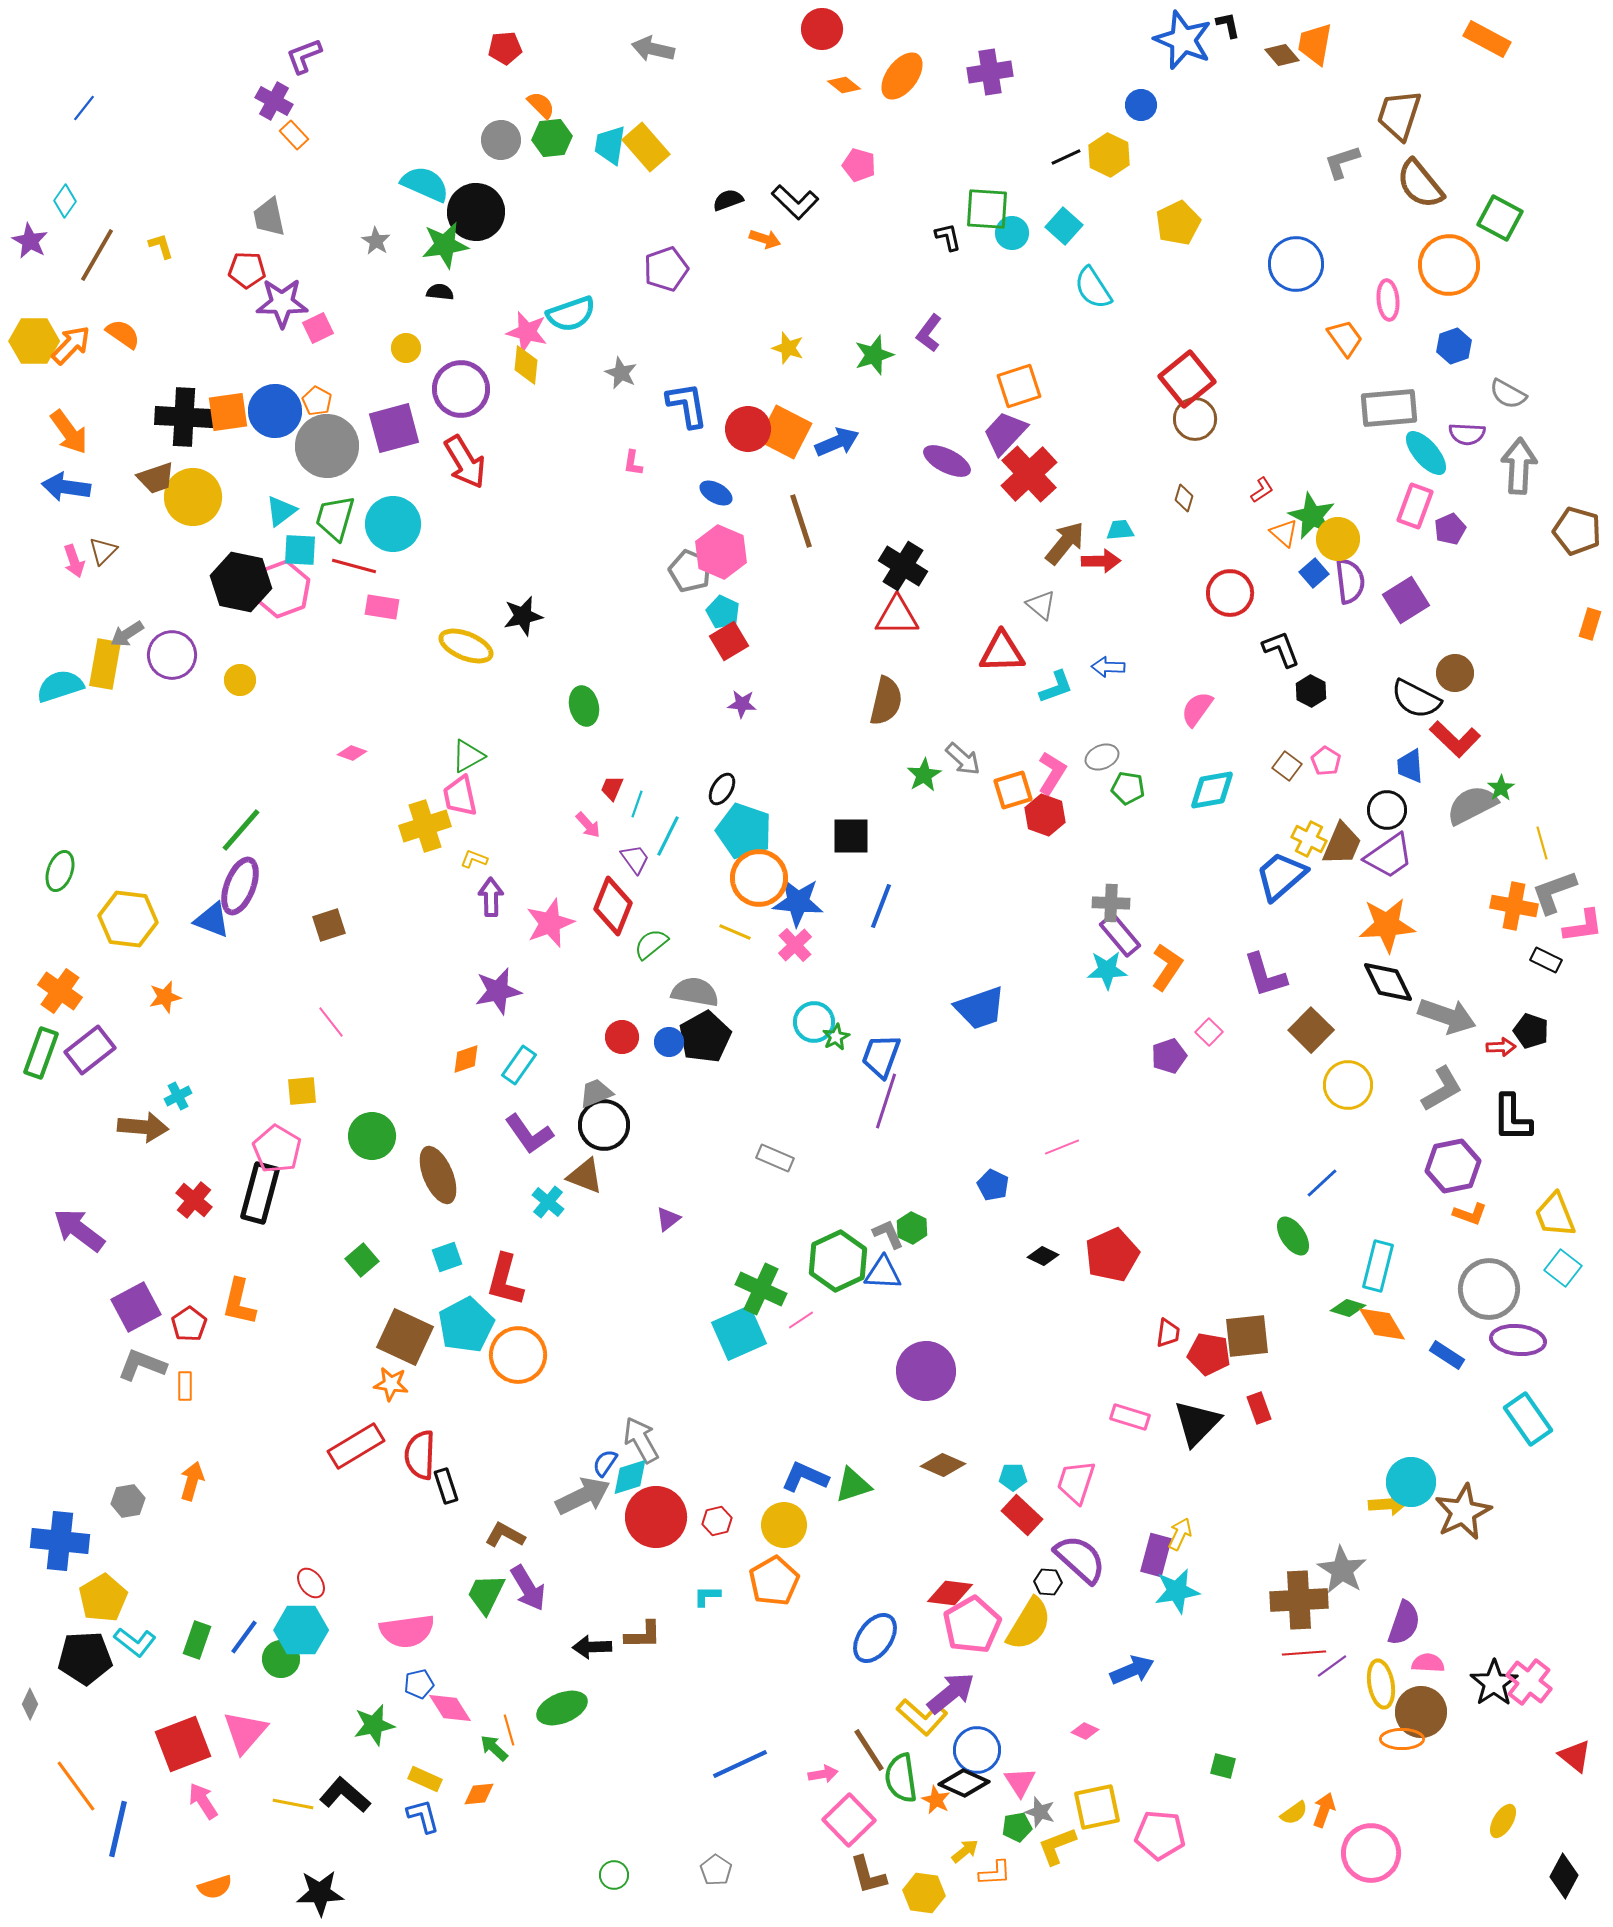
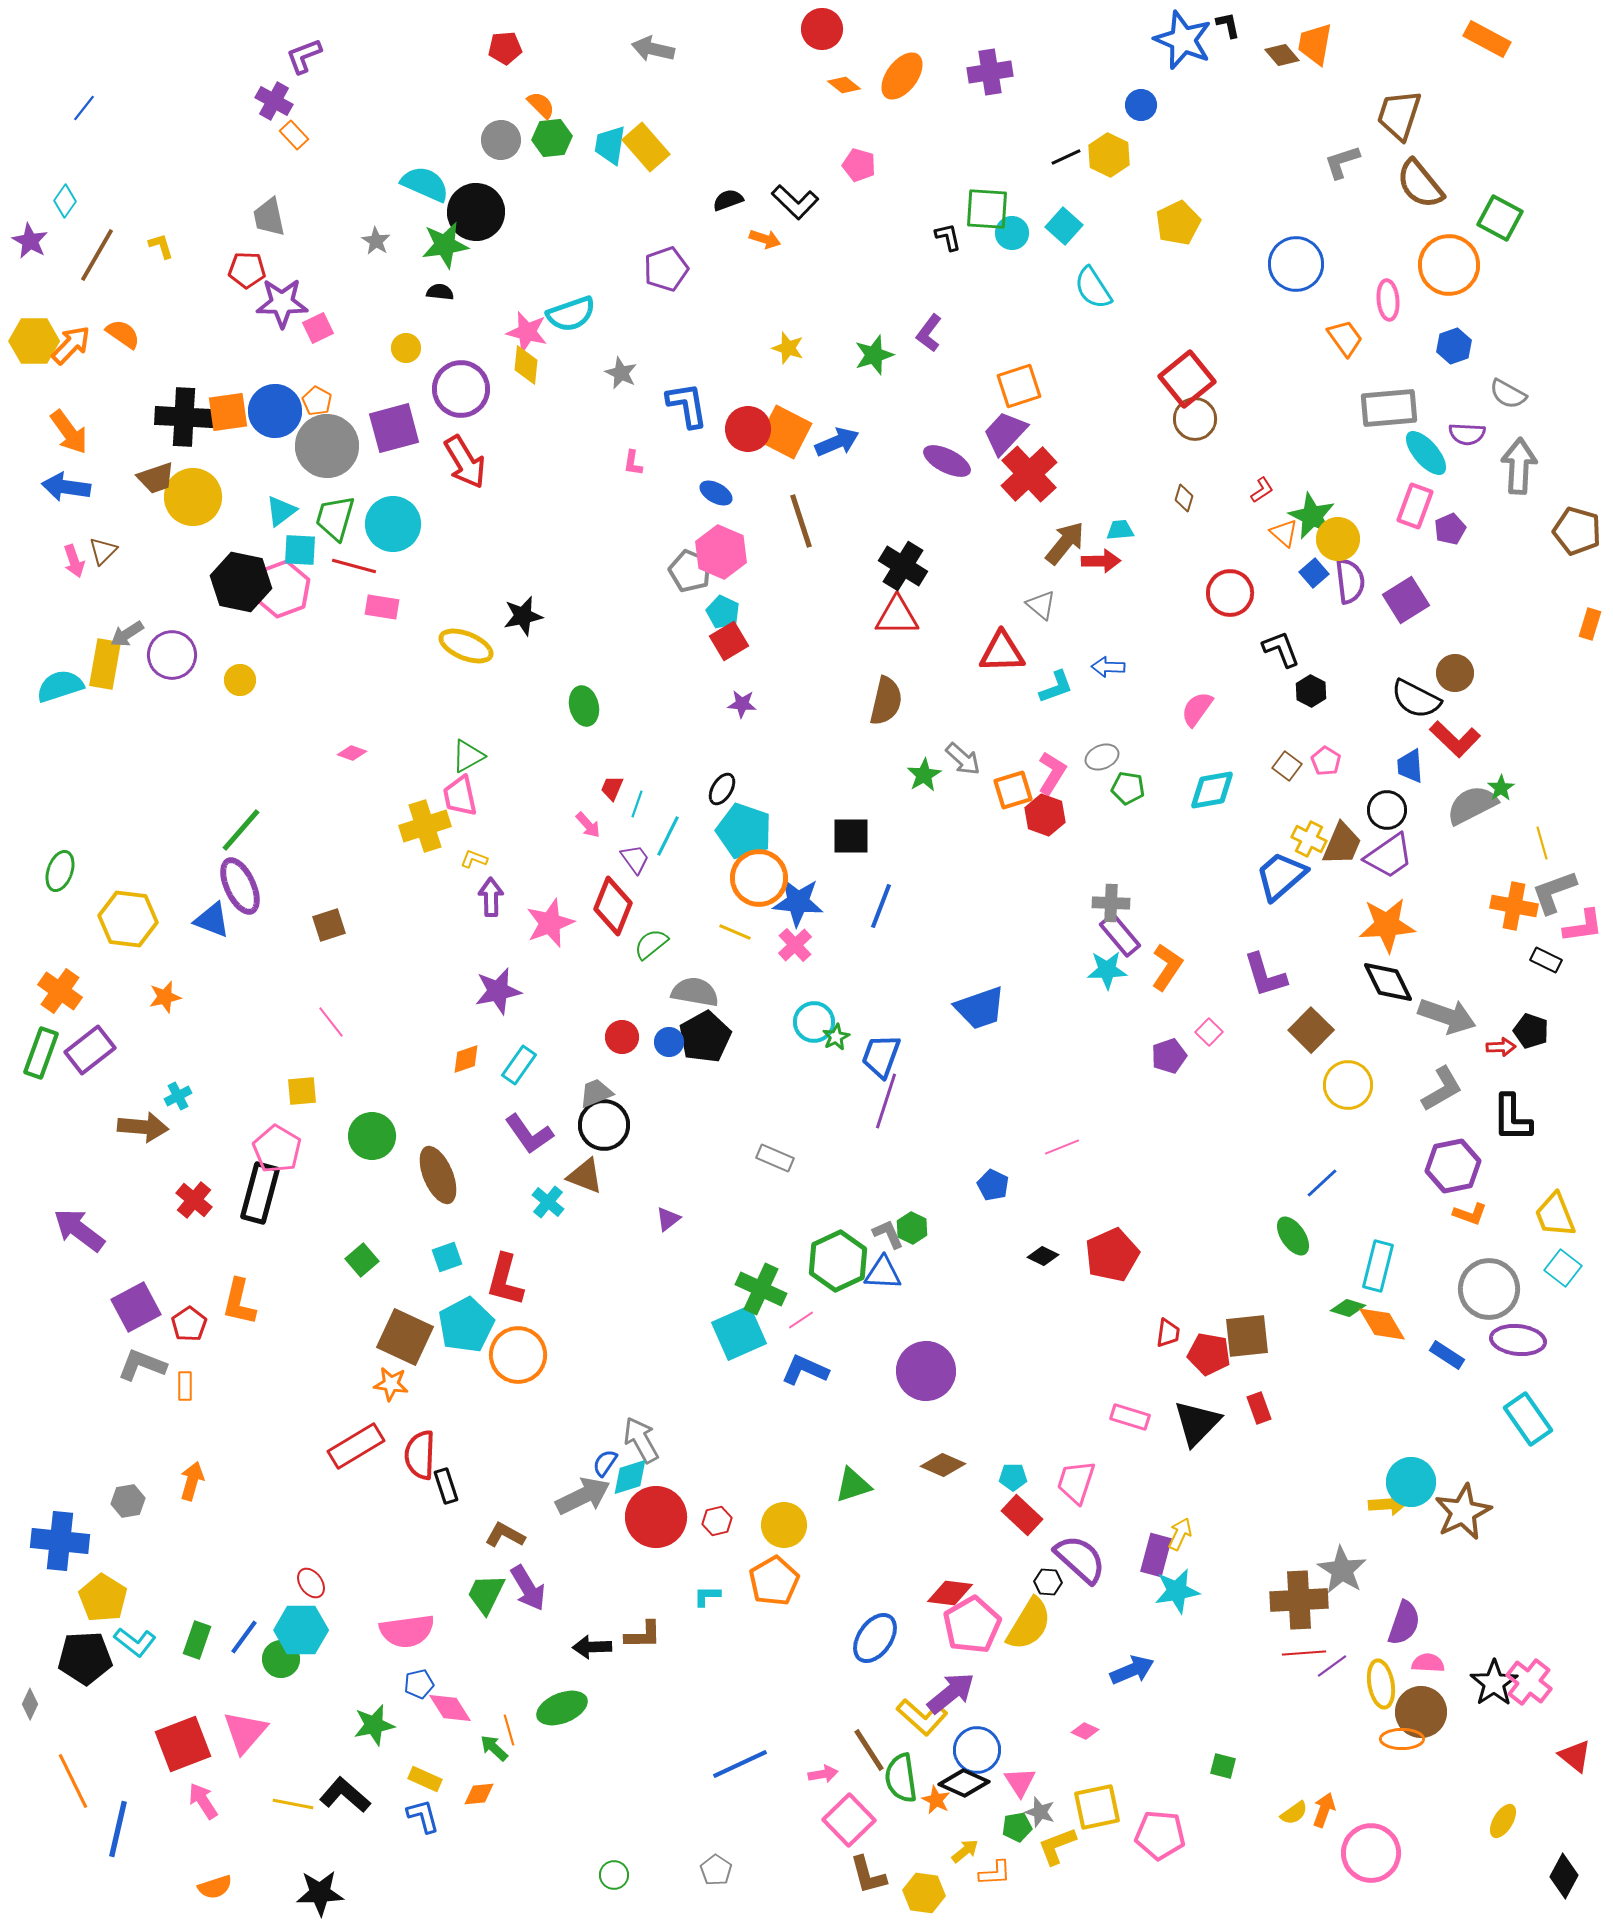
purple ellipse at (240, 886): rotated 46 degrees counterclockwise
blue L-shape at (805, 1477): moved 107 px up
yellow pentagon at (103, 1598): rotated 9 degrees counterclockwise
orange line at (76, 1786): moved 3 px left, 5 px up; rotated 10 degrees clockwise
